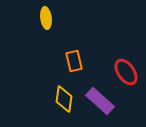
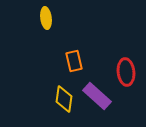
red ellipse: rotated 28 degrees clockwise
purple rectangle: moved 3 px left, 5 px up
